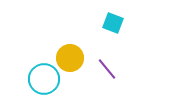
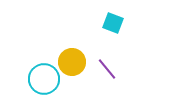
yellow circle: moved 2 px right, 4 px down
